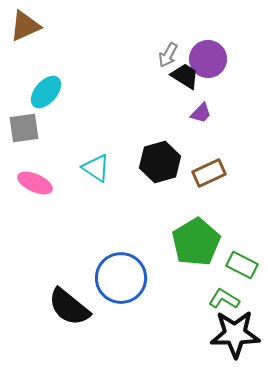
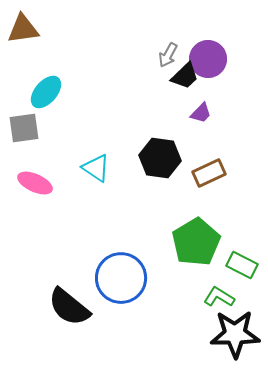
brown triangle: moved 2 px left, 3 px down; rotated 16 degrees clockwise
black trapezoid: rotated 104 degrees clockwise
black hexagon: moved 4 px up; rotated 24 degrees clockwise
green L-shape: moved 5 px left, 2 px up
